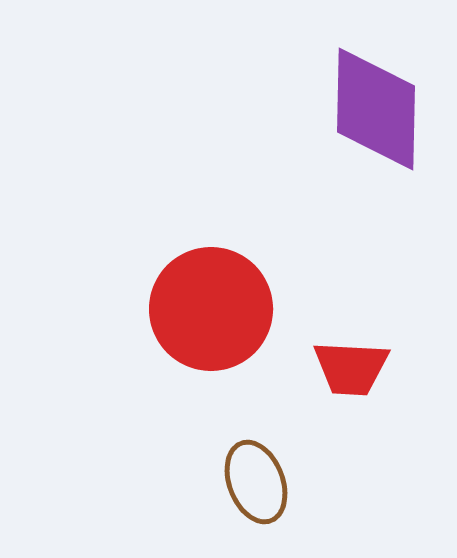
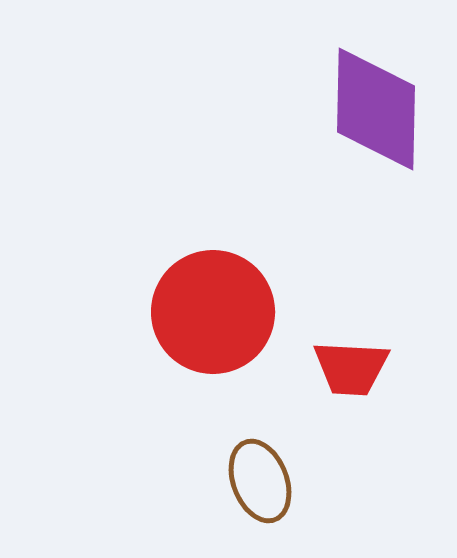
red circle: moved 2 px right, 3 px down
brown ellipse: moved 4 px right, 1 px up
